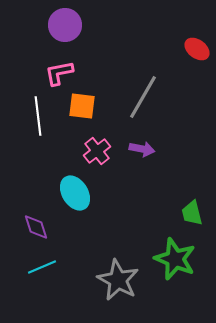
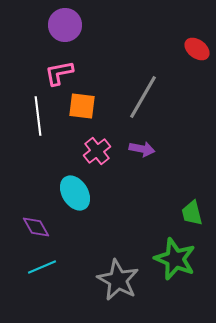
purple diamond: rotated 12 degrees counterclockwise
